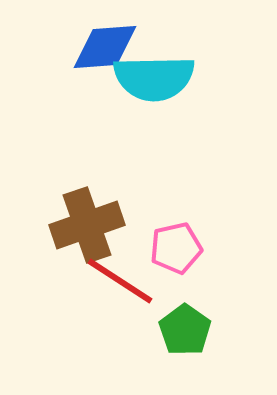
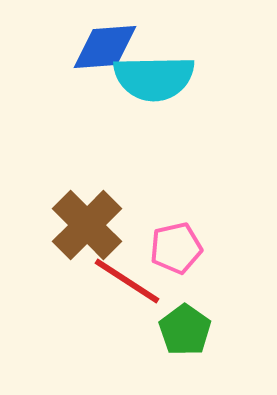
brown cross: rotated 26 degrees counterclockwise
red line: moved 7 px right
